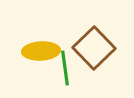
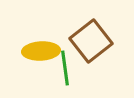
brown square: moved 3 px left, 7 px up; rotated 6 degrees clockwise
